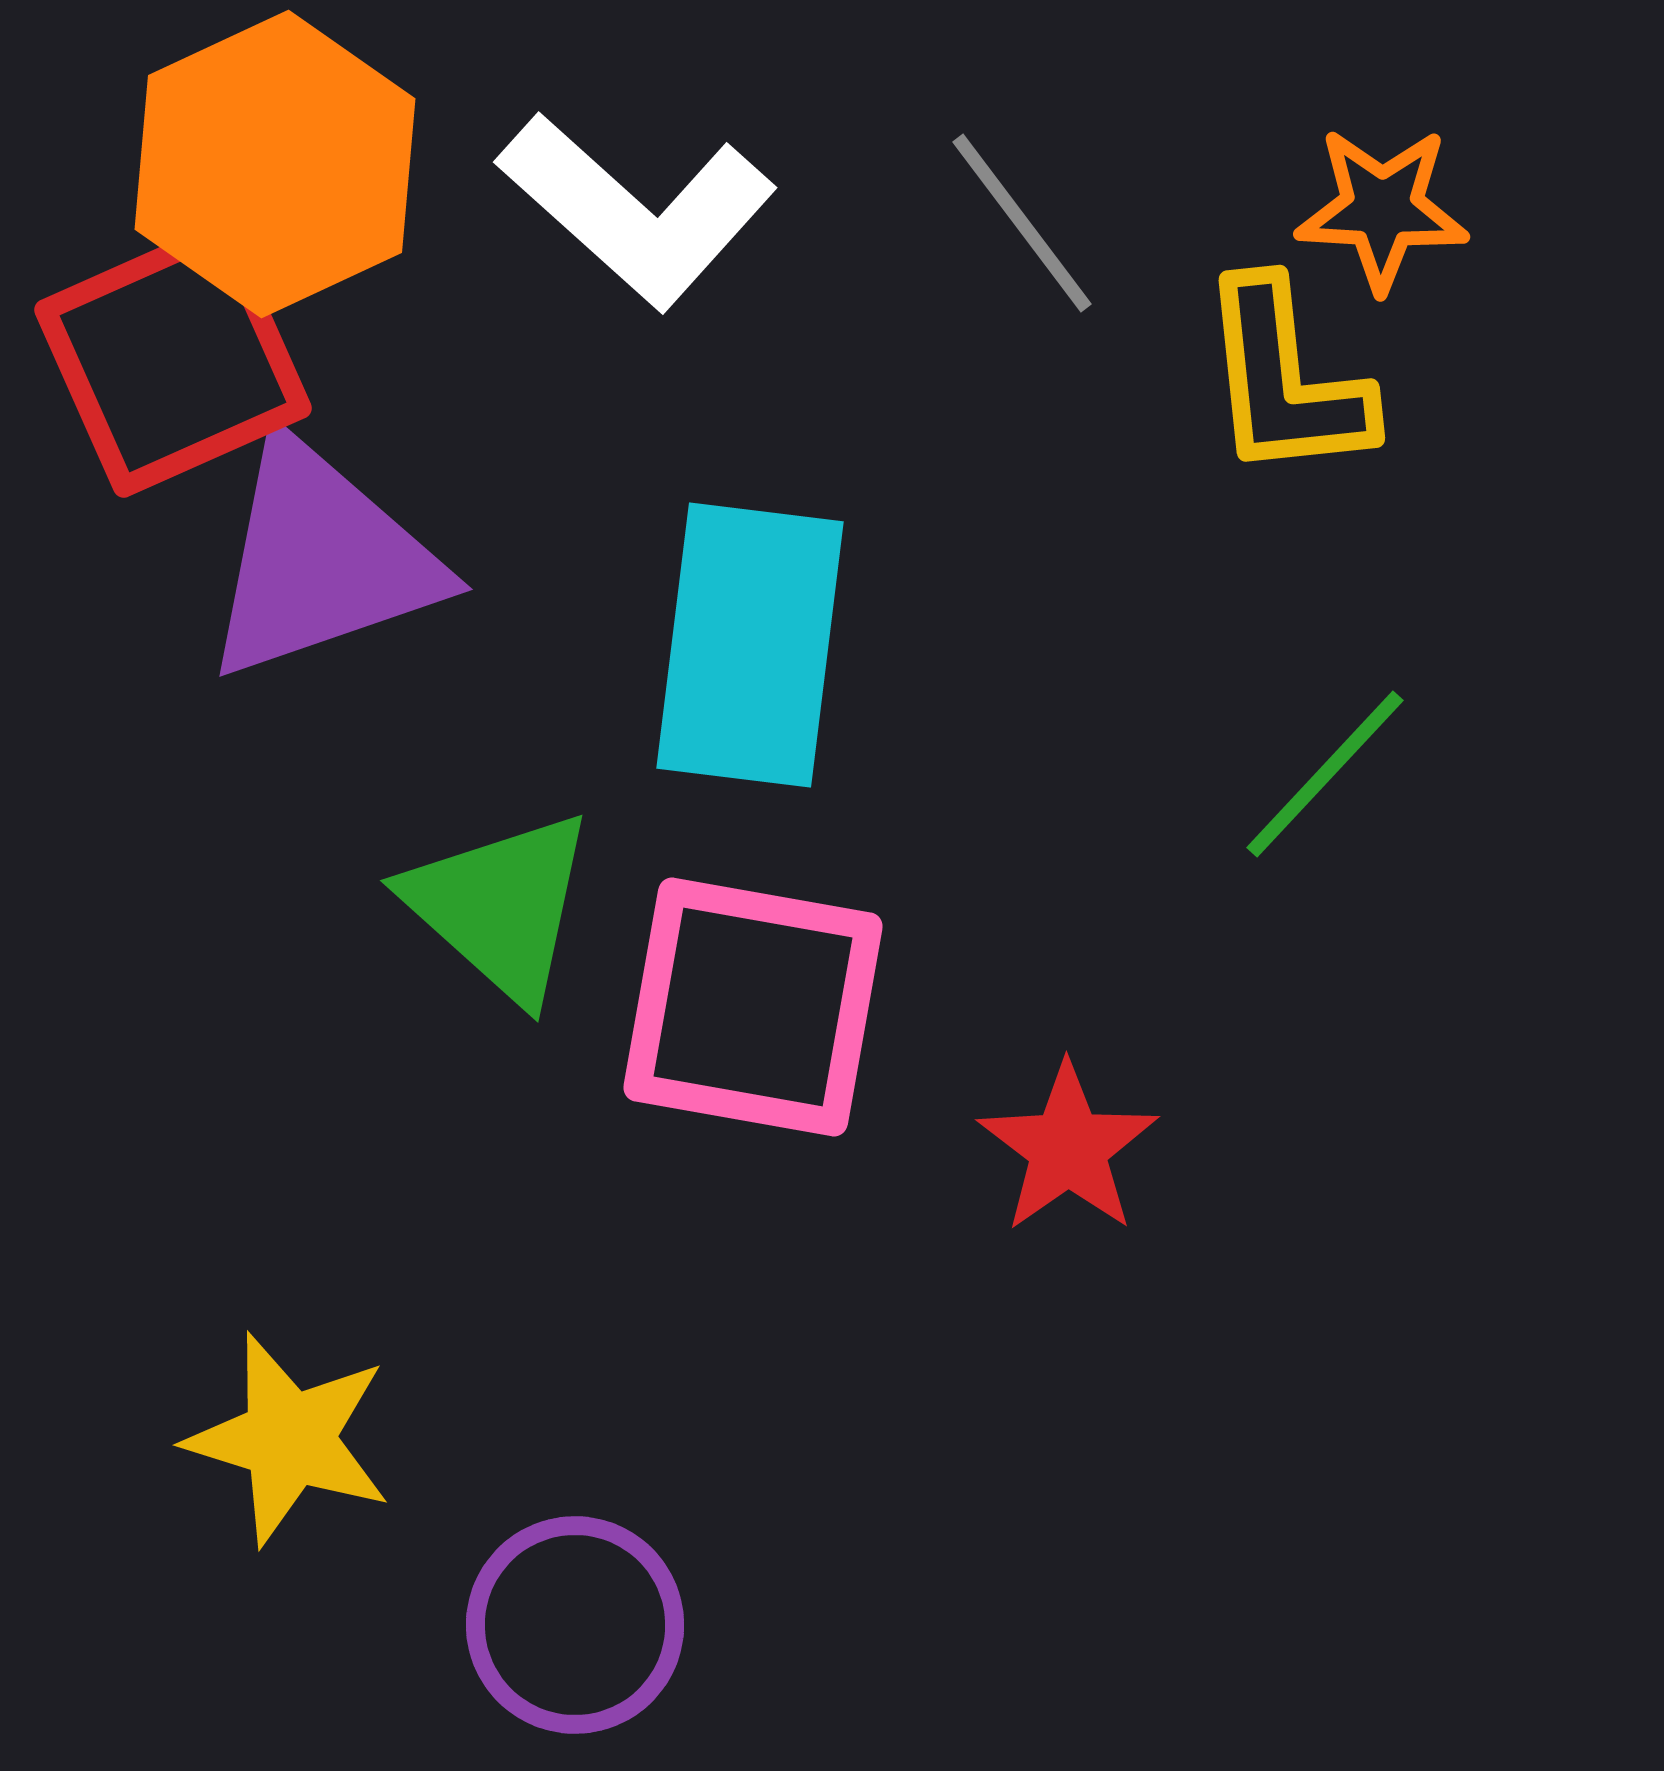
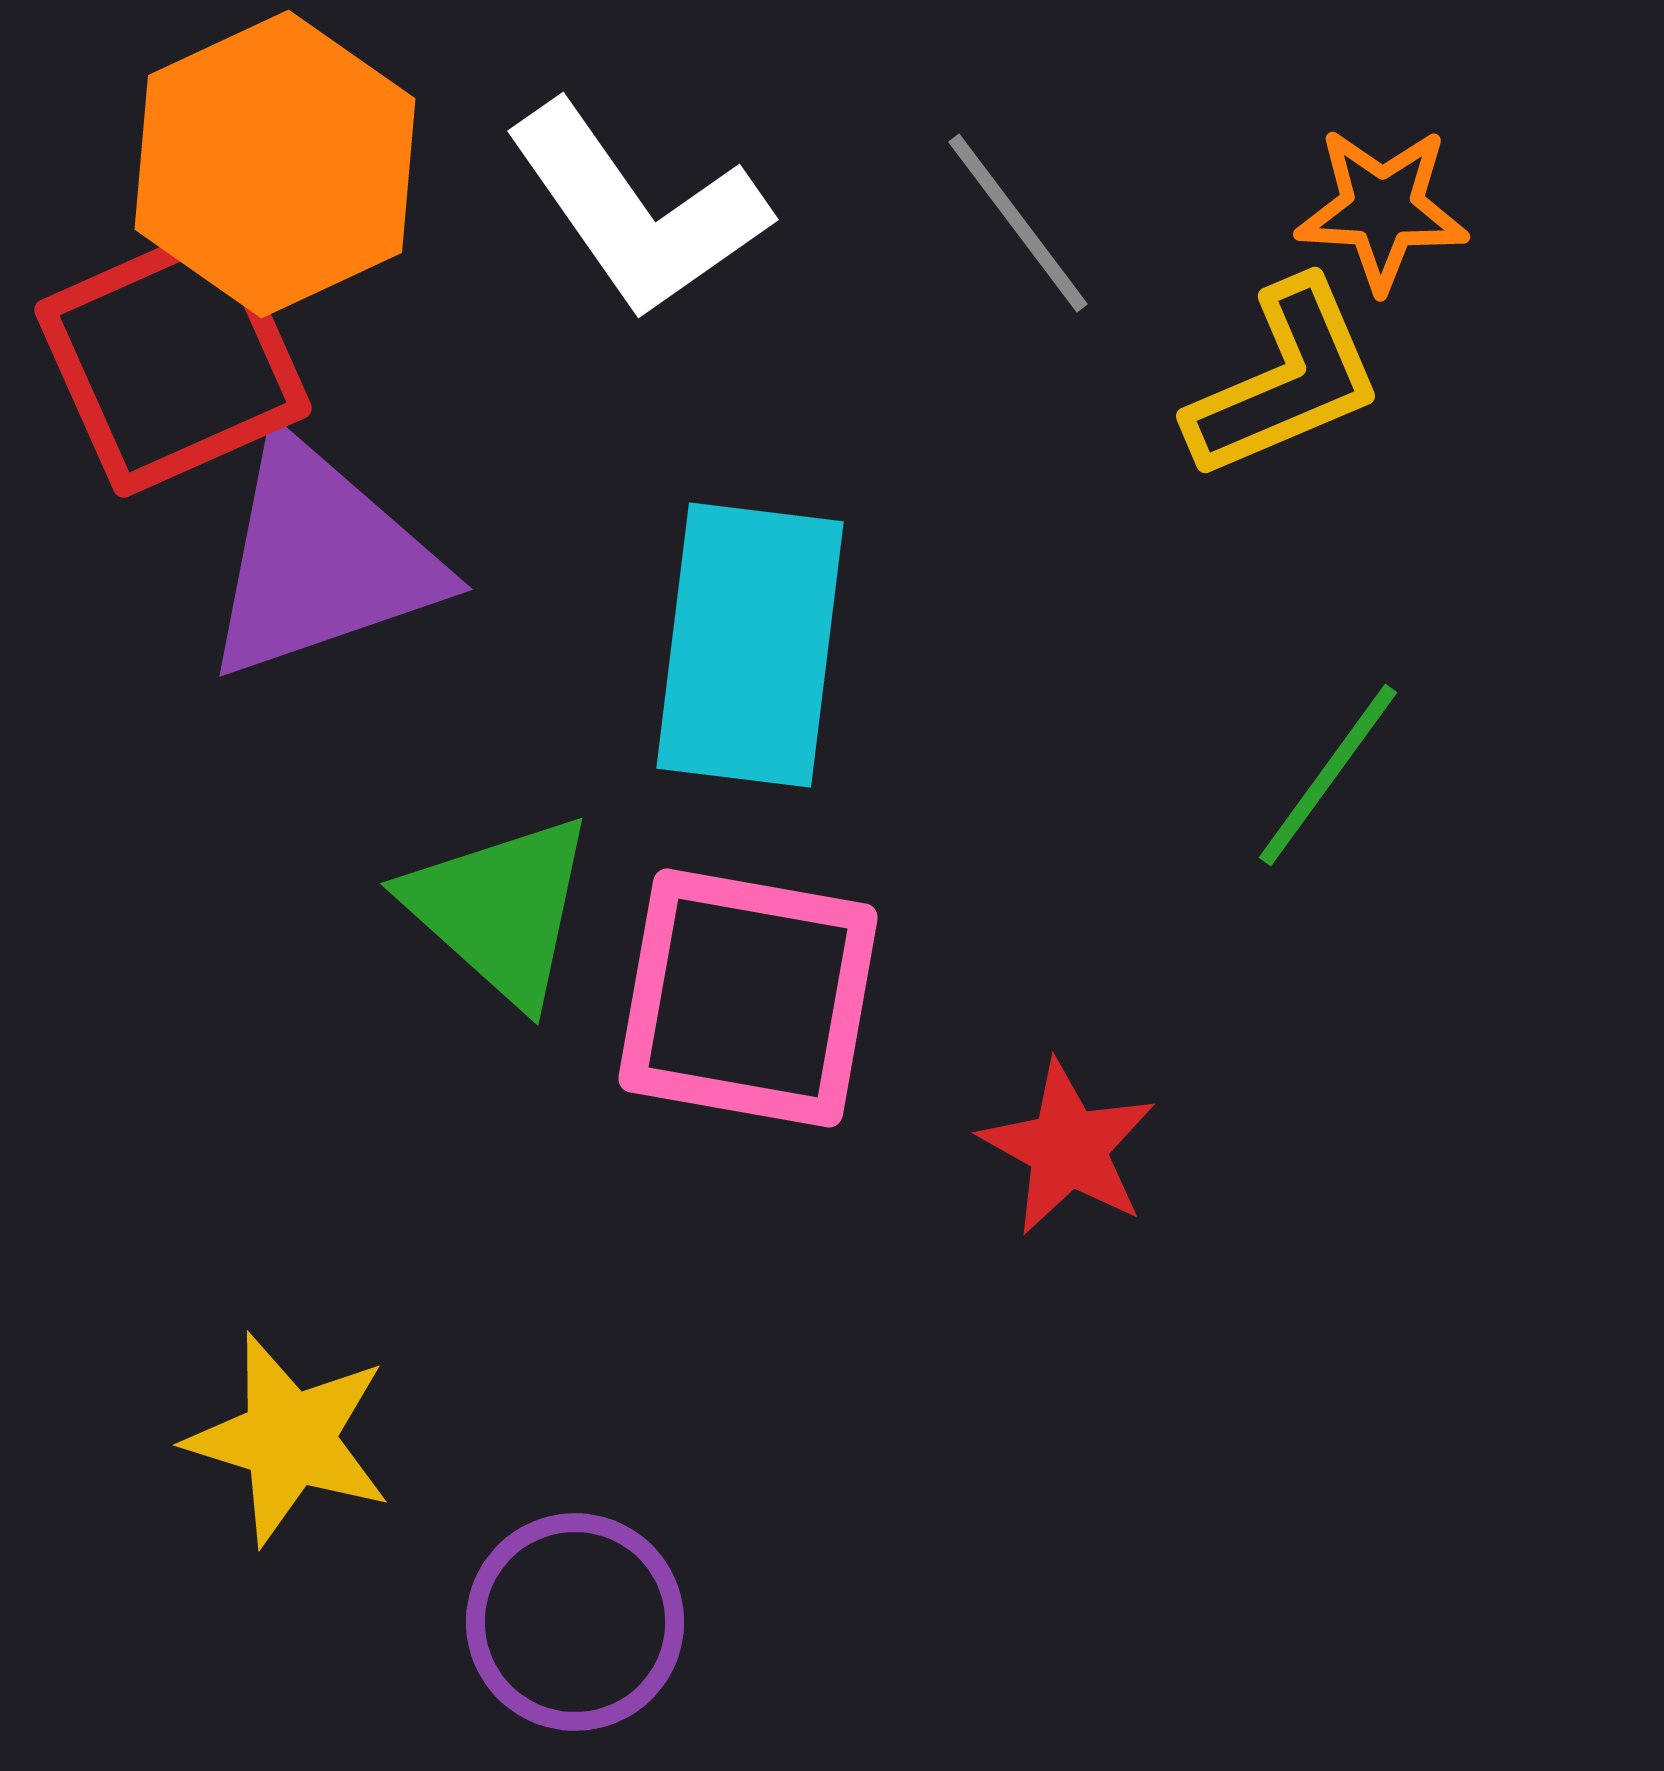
white L-shape: rotated 13 degrees clockwise
gray line: moved 4 px left
yellow L-shape: rotated 107 degrees counterclockwise
green line: moved 3 px right, 1 px down; rotated 7 degrees counterclockwise
green triangle: moved 3 px down
pink square: moved 5 px left, 9 px up
red star: rotated 8 degrees counterclockwise
purple circle: moved 3 px up
